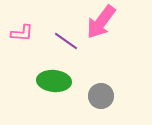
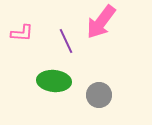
purple line: rotated 30 degrees clockwise
gray circle: moved 2 px left, 1 px up
